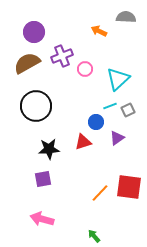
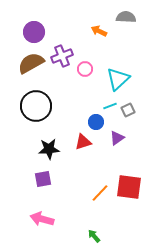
brown semicircle: moved 4 px right
